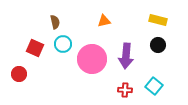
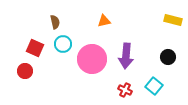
yellow rectangle: moved 15 px right
black circle: moved 10 px right, 12 px down
red circle: moved 6 px right, 3 px up
red cross: rotated 24 degrees clockwise
